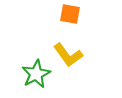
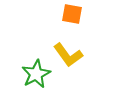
orange square: moved 2 px right
